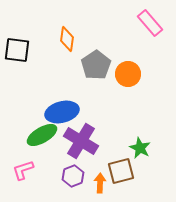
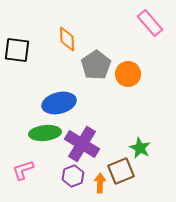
orange diamond: rotated 10 degrees counterclockwise
blue ellipse: moved 3 px left, 9 px up
green ellipse: moved 3 px right, 2 px up; rotated 24 degrees clockwise
purple cross: moved 1 px right, 3 px down
brown square: rotated 8 degrees counterclockwise
